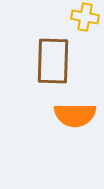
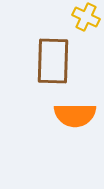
yellow cross: moved 1 px right; rotated 16 degrees clockwise
